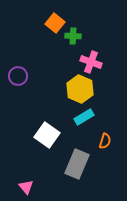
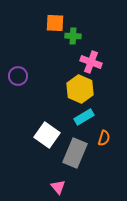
orange square: rotated 36 degrees counterclockwise
orange semicircle: moved 1 px left, 3 px up
gray rectangle: moved 2 px left, 11 px up
pink triangle: moved 32 px right
